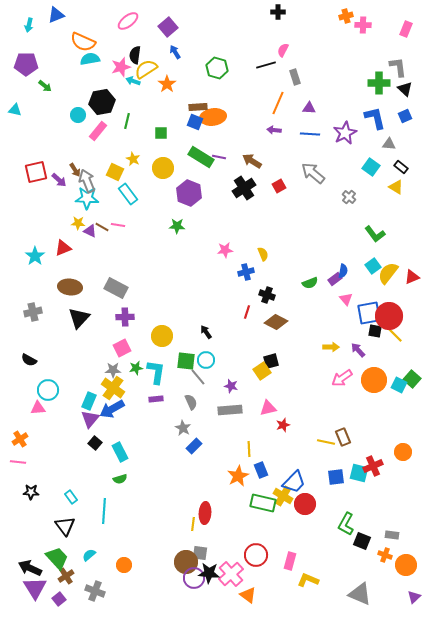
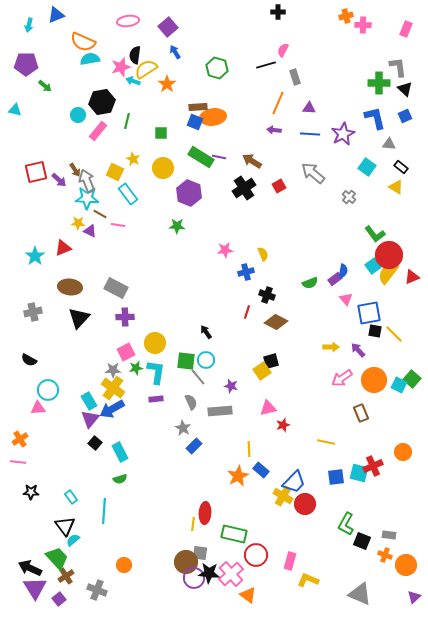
pink ellipse at (128, 21): rotated 30 degrees clockwise
purple star at (345, 133): moved 2 px left, 1 px down
cyan square at (371, 167): moved 4 px left
brown line at (102, 227): moved 2 px left, 13 px up
red circle at (389, 316): moved 61 px up
yellow circle at (162, 336): moved 7 px left, 7 px down
pink square at (122, 348): moved 4 px right, 4 px down
cyan rectangle at (89, 401): rotated 54 degrees counterclockwise
gray rectangle at (230, 410): moved 10 px left, 1 px down
brown rectangle at (343, 437): moved 18 px right, 24 px up
blue rectangle at (261, 470): rotated 28 degrees counterclockwise
green rectangle at (263, 503): moved 29 px left, 31 px down
gray rectangle at (392, 535): moved 3 px left
cyan semicircle at (89, 555): moved 16 px left, 15 px up
gray cross at (95, 591): moved 2 px right, 1 px up
